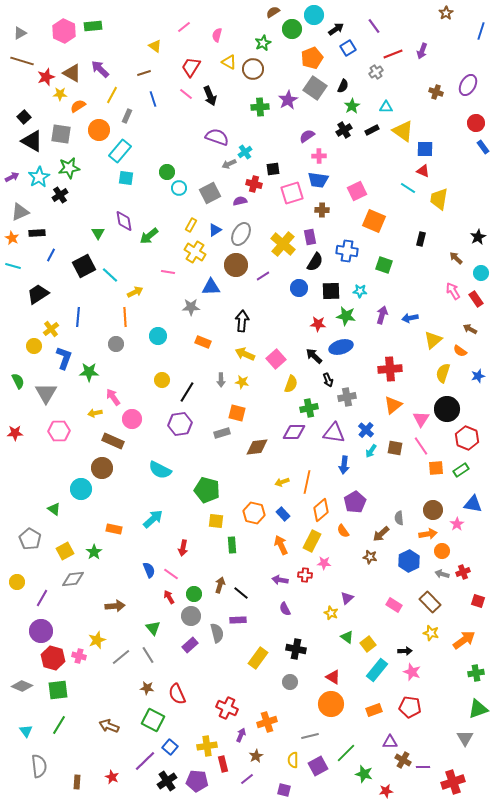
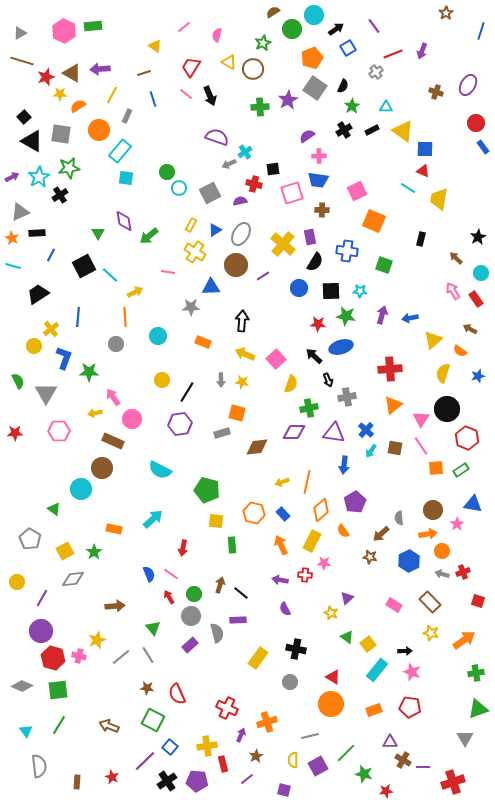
purple arrow at (100, 69): rotated 48 degrees counterclockwise
blue semicircle at (149, 570): moved 4 px down
